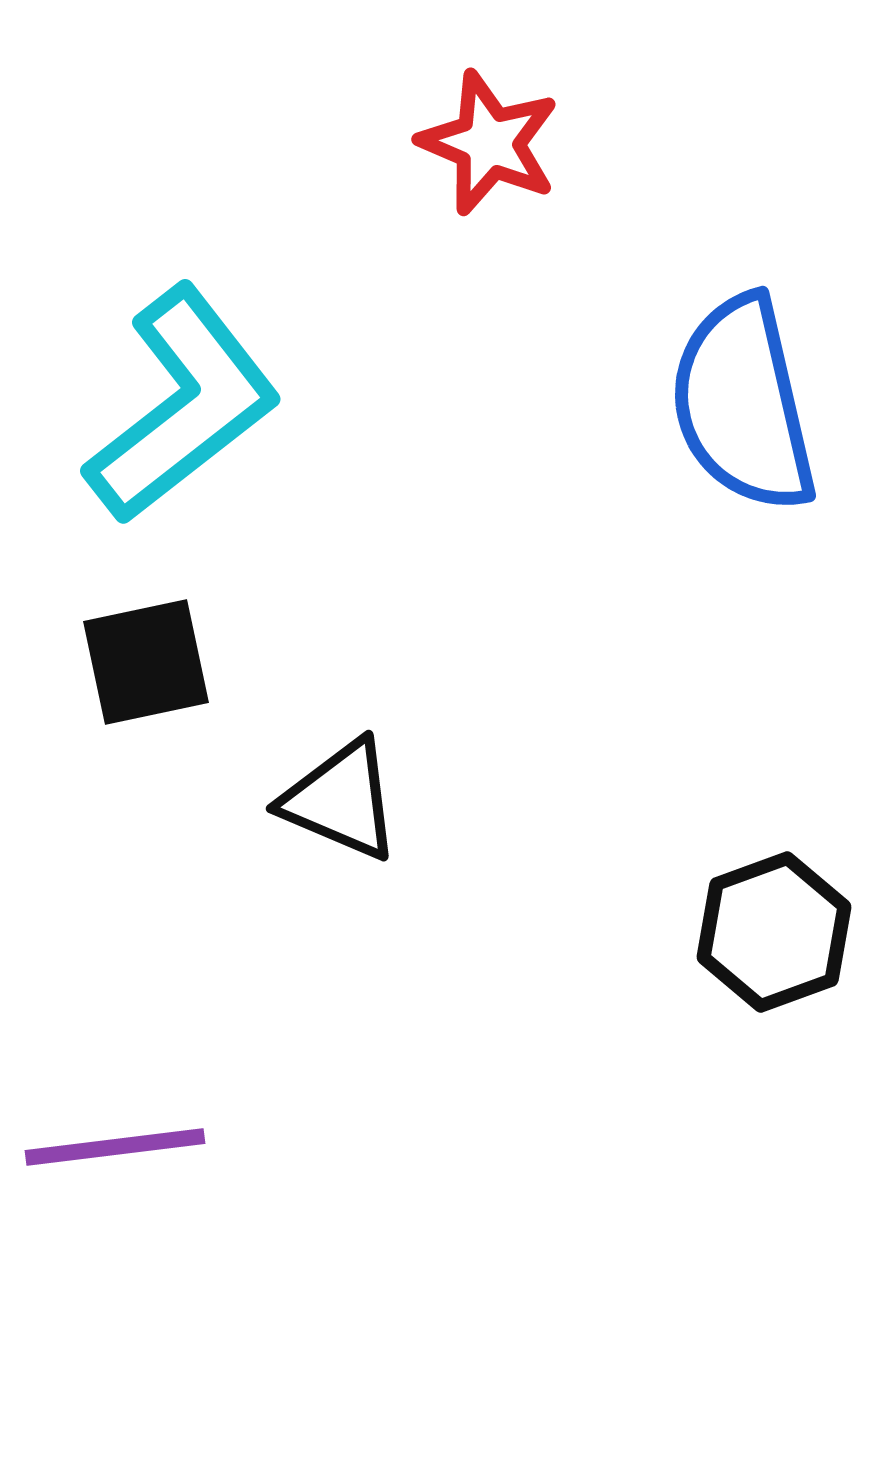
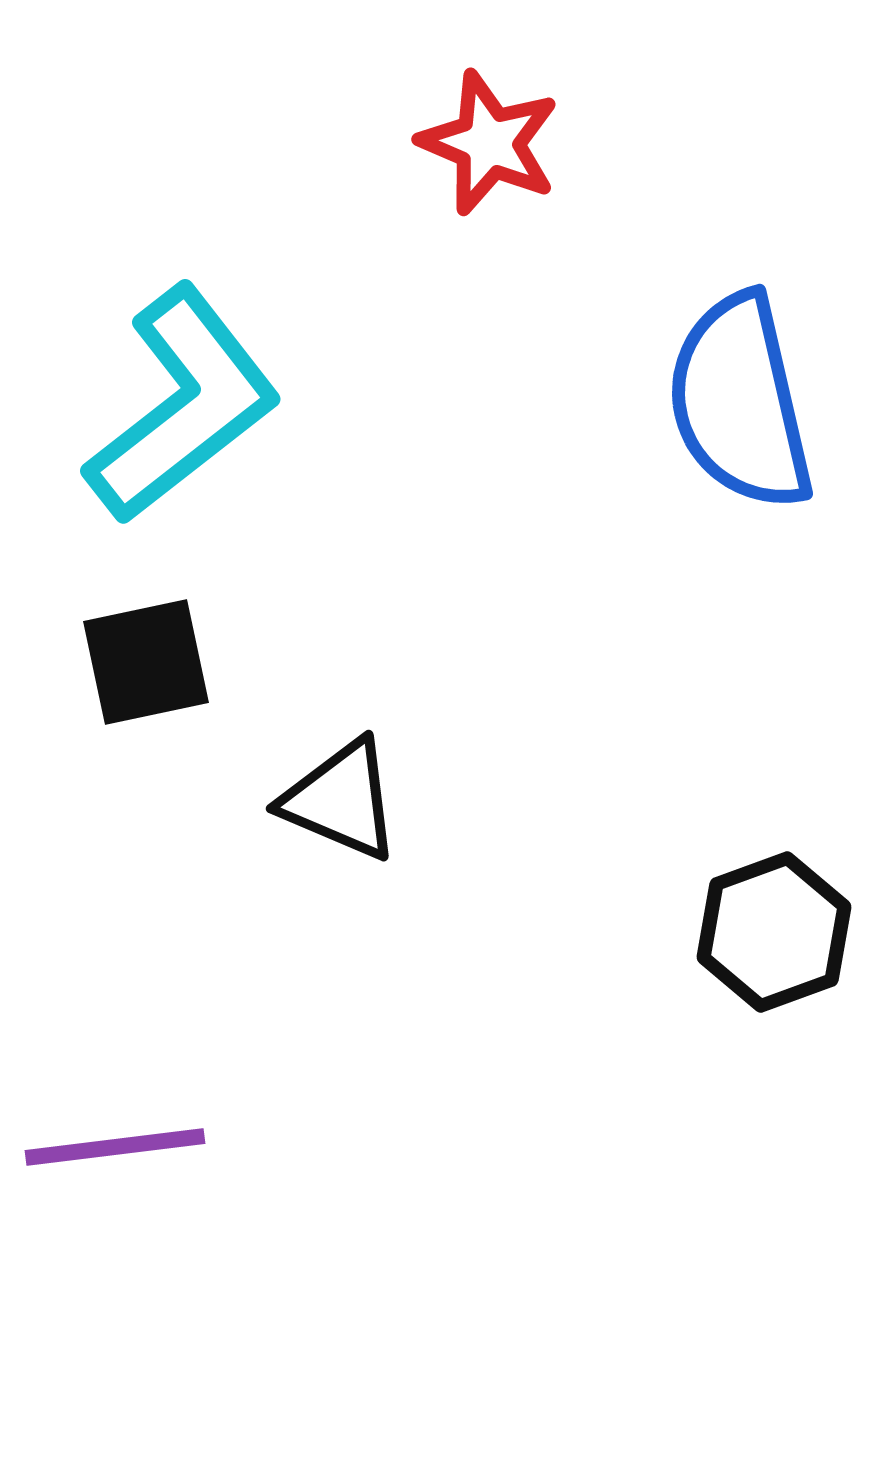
blue semicircle: moved 3 px left, 2 px up
